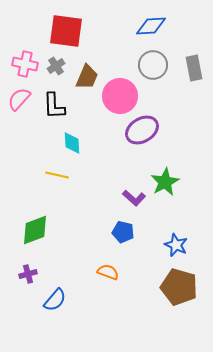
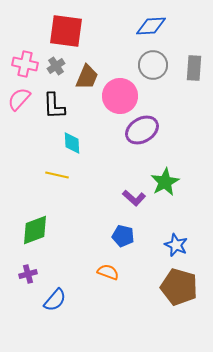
gray rectangle: rotated 15 degrees clockwise
blue pentagon: moved 4 px down
